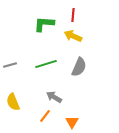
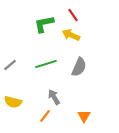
red line: rotated 40 degrees counterclockwise
green L-shape: rotated 15 degrees counterclockwise
yellow arrow: moved 2 px left, 1 px up
gray line: rotated 24 degrees counterclockwise
gray arrow: rotated 28 degrees clockwise
yellow semicircle: rotated 54 degrees counterclockwise
orange triangle: moved 12 px right, 6 px up
